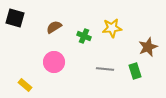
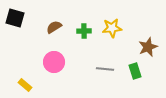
green cross: moved 5 px up; rotated 24 degrees counterclockwise
